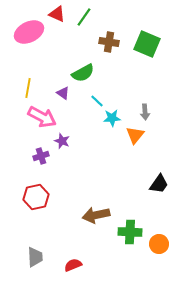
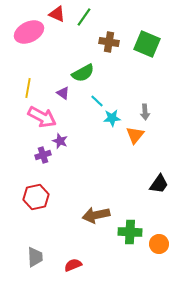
purple star: moved 2 px left
purple cross: moved 2 px right, 1 px up
